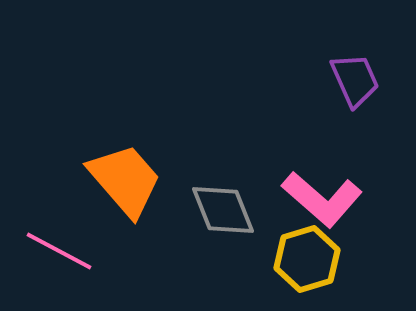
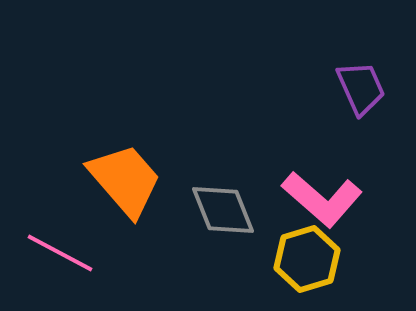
purple trapezoid: moved 6 px right, 8 px down
pink line: moved 1 px right, 2 px down
